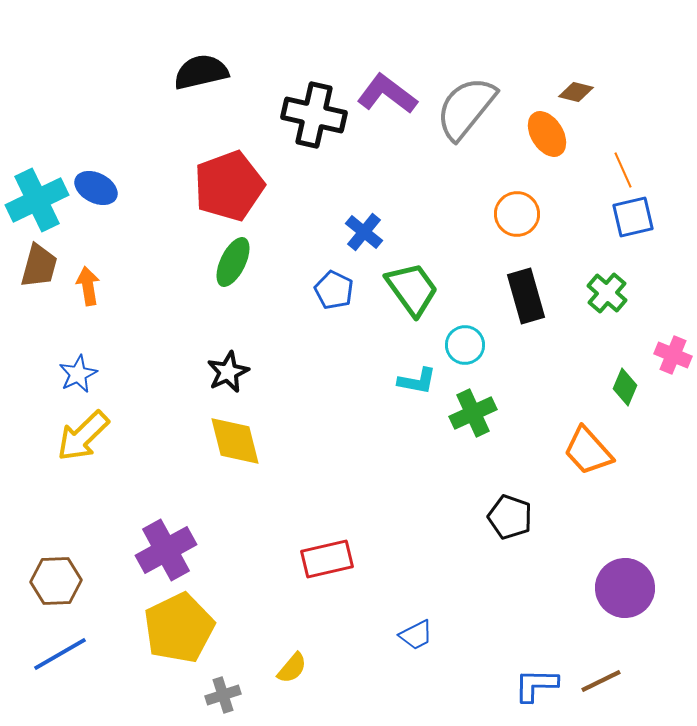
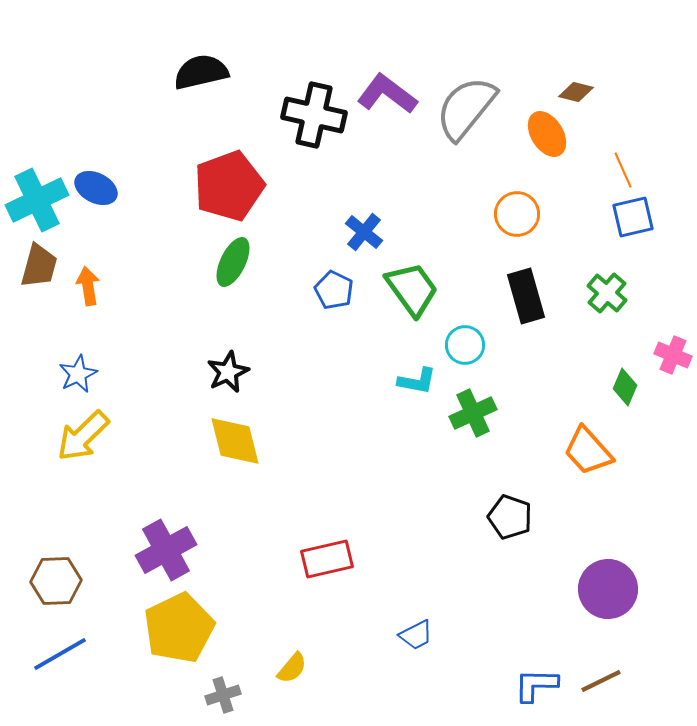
purple circle at (625, 588): moved 17 px left, 1 px down
